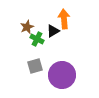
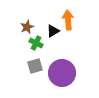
orange arrow: moved 4 px right, 1 px down
green cross: moved 1 px left, 4 px down
purple circle: moved 2 px up
